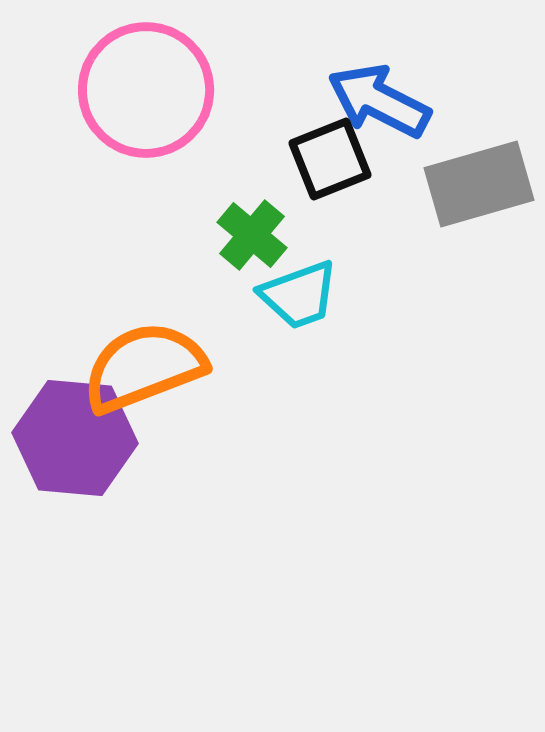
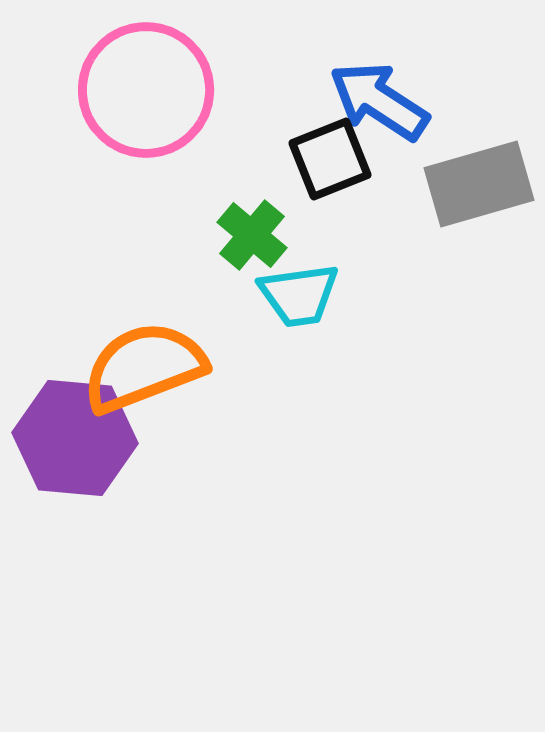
blue arrow: rotated 6 degrees clockwise
cyan trapezoid: rotated 12 degrees clockwise
